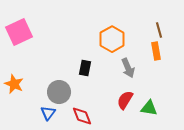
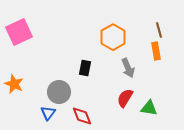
orange hexagon: moved 1 px right, 2 px up
red semicircle: moved 2 px up
